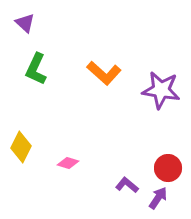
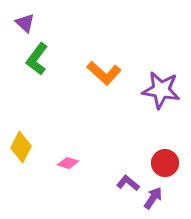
green L-shape: moved 1 px right, 10 px up; rotated 12 degrees clockwise
red circle: moved 3 px left, 5 px up
purple L-shape: moved 1 px right, 2 px up
purple arrow: moved 5 px left
